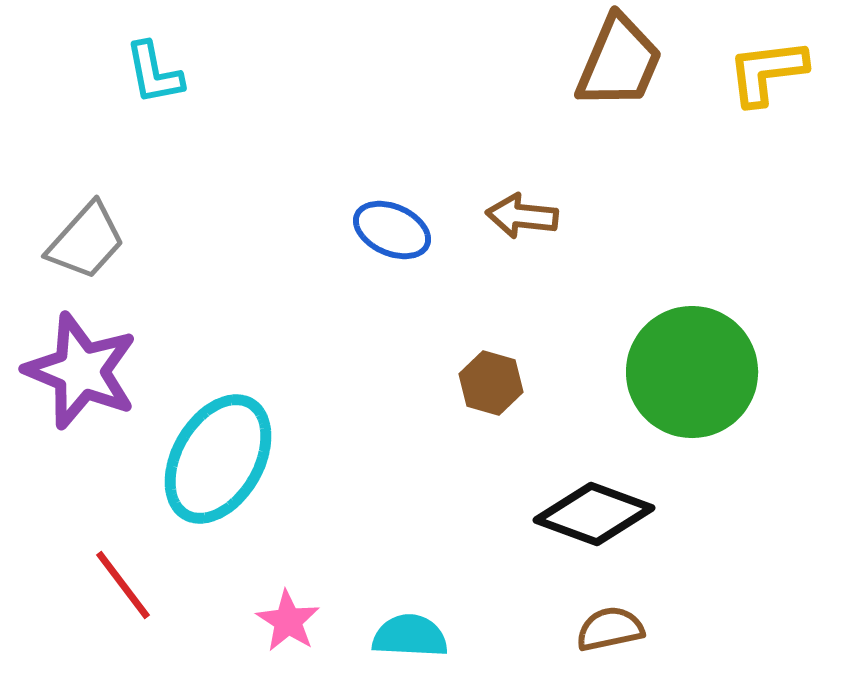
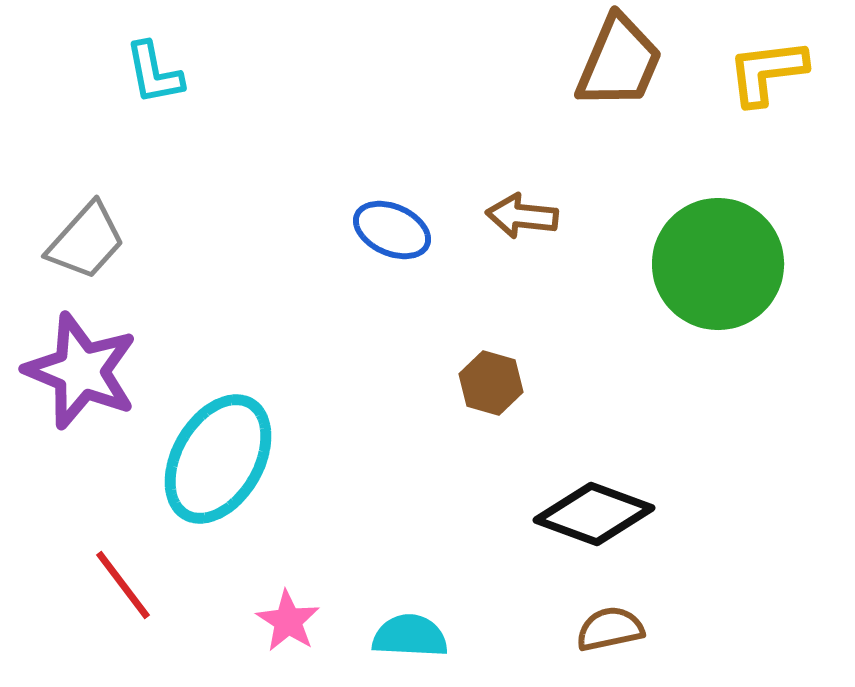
green circle: moved 26 px right, 108 px up
